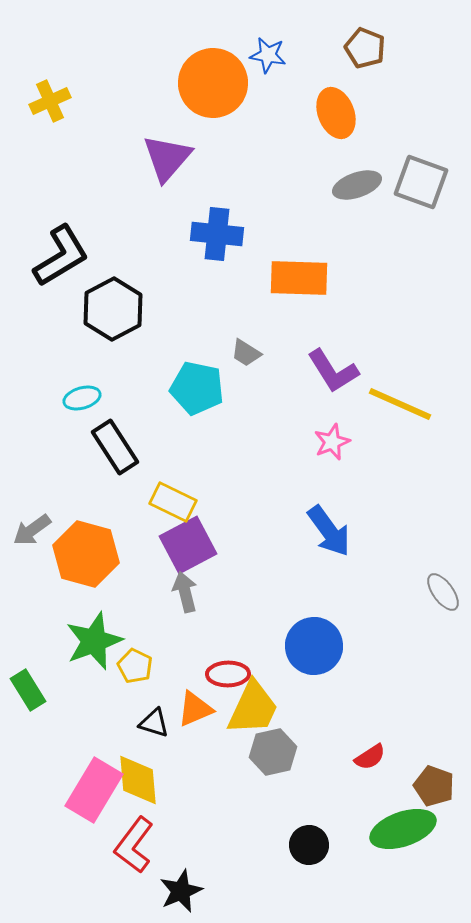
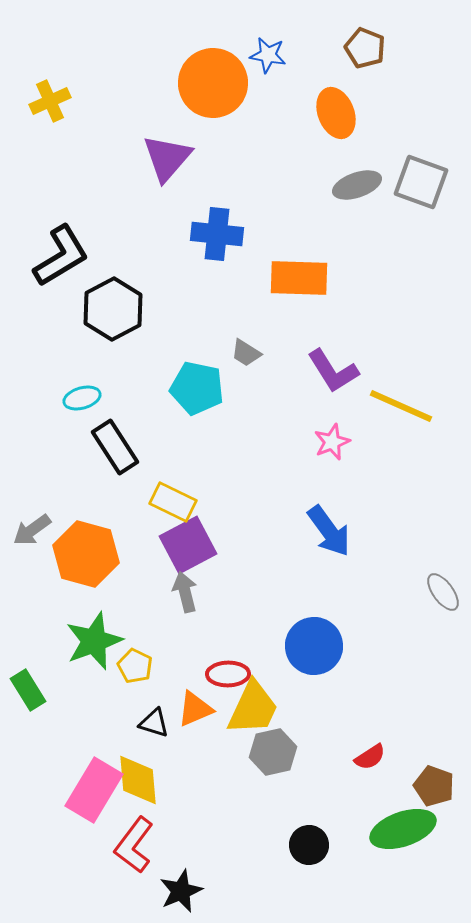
yellow line at (400, 404): moved 1 px right, 2 px down
